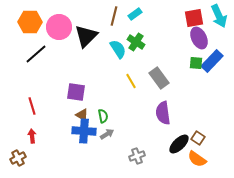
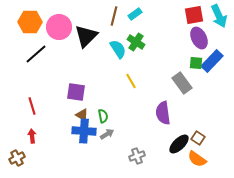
red square: moved 3 px up
gray rectangle: moved 23 px right, 5 px down
brown cross: moved 1 px left
